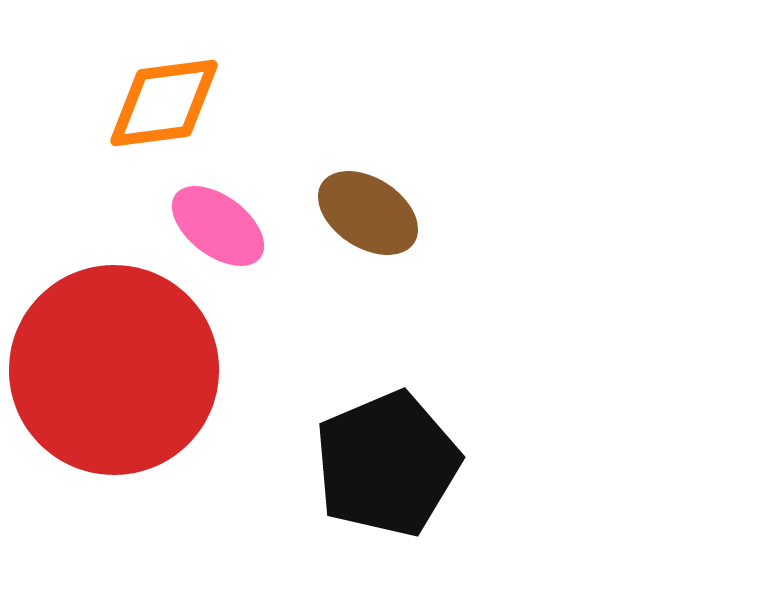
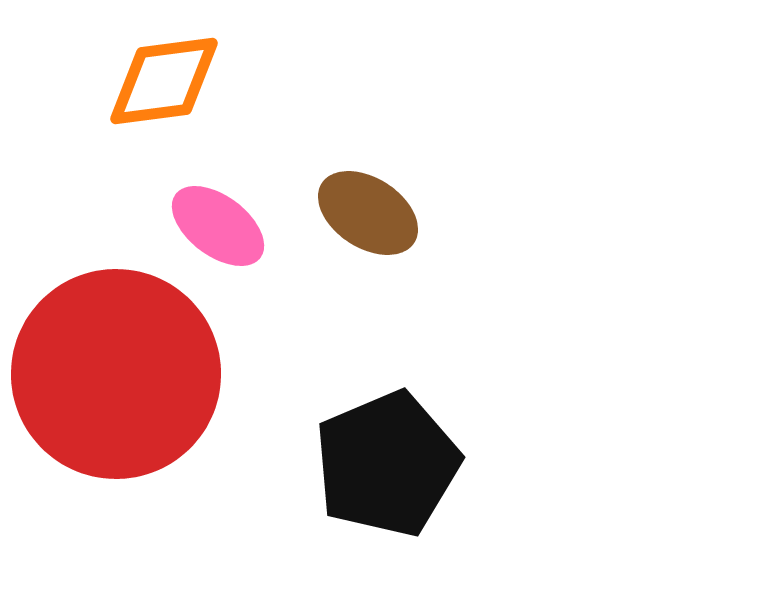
orange diamond: moved 22 px up
red circle: moved 2 px right, 4 px down
